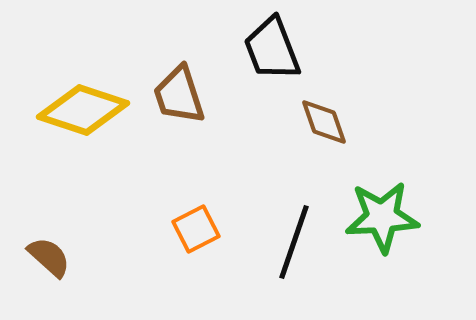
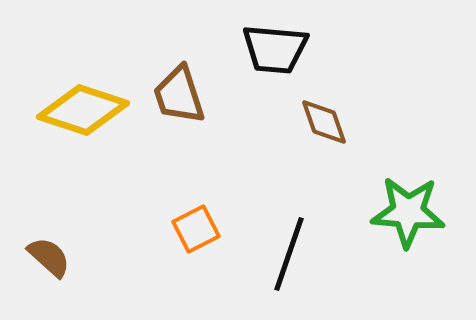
black trapezoid: moved 3 px right; rotated 64 degrees counterclockwise
green star: moved 26 px right, 5 px up; rotated 8 degrees clockwise
black line: moved 5 px left, 12 px down
